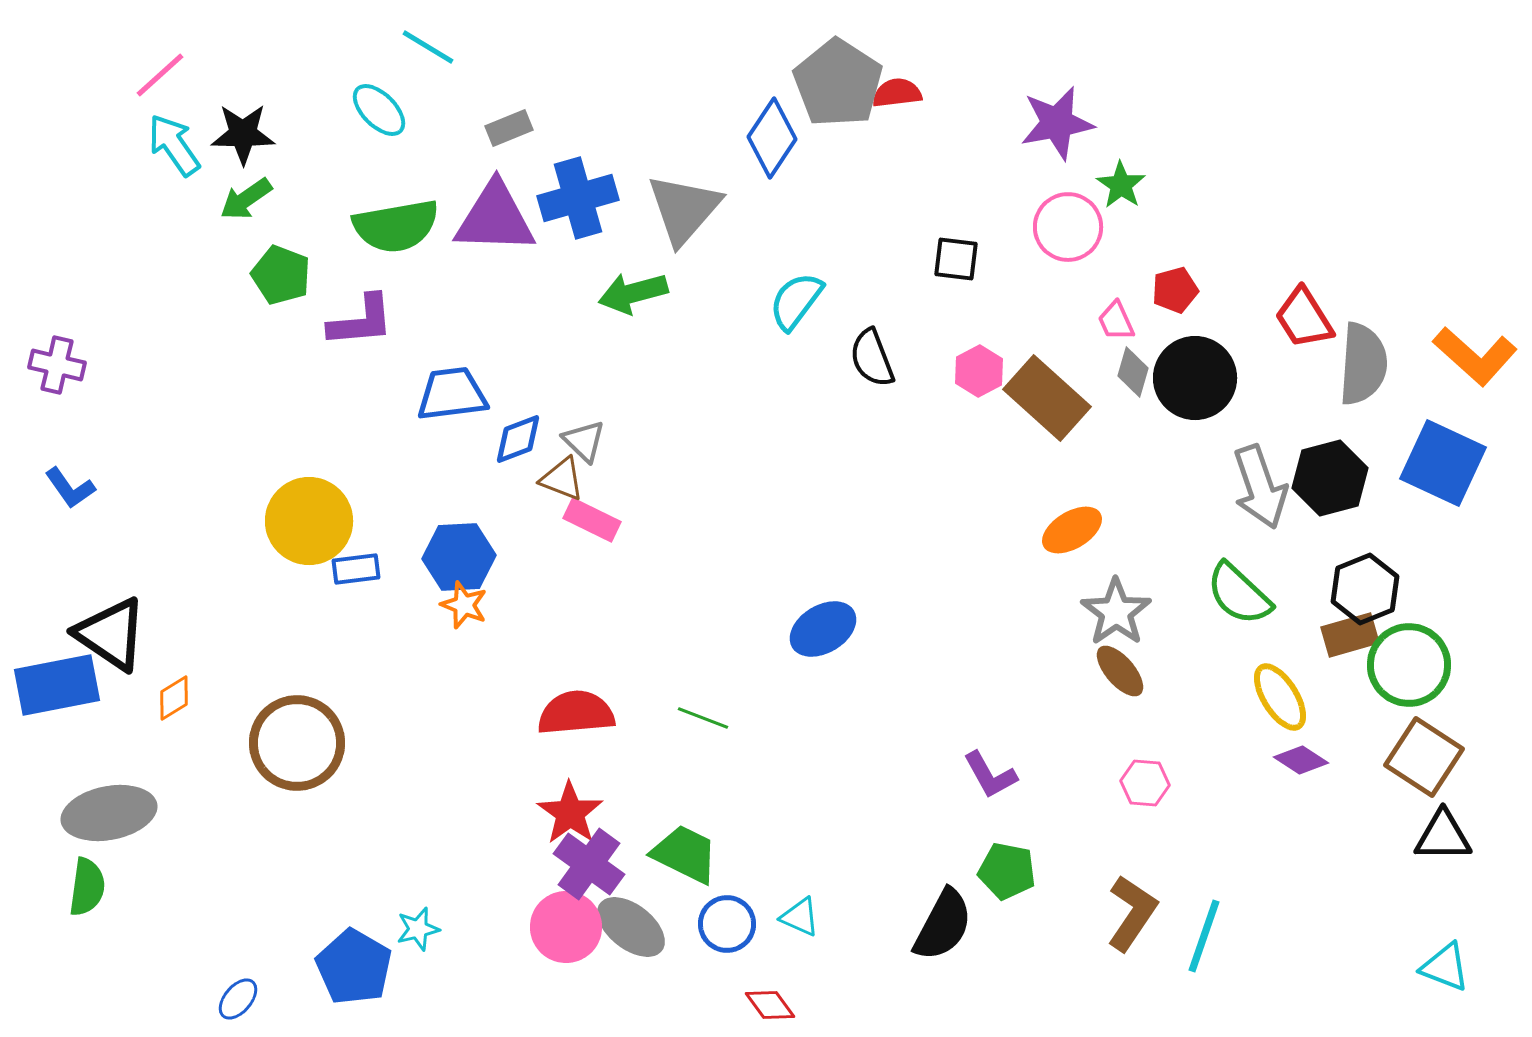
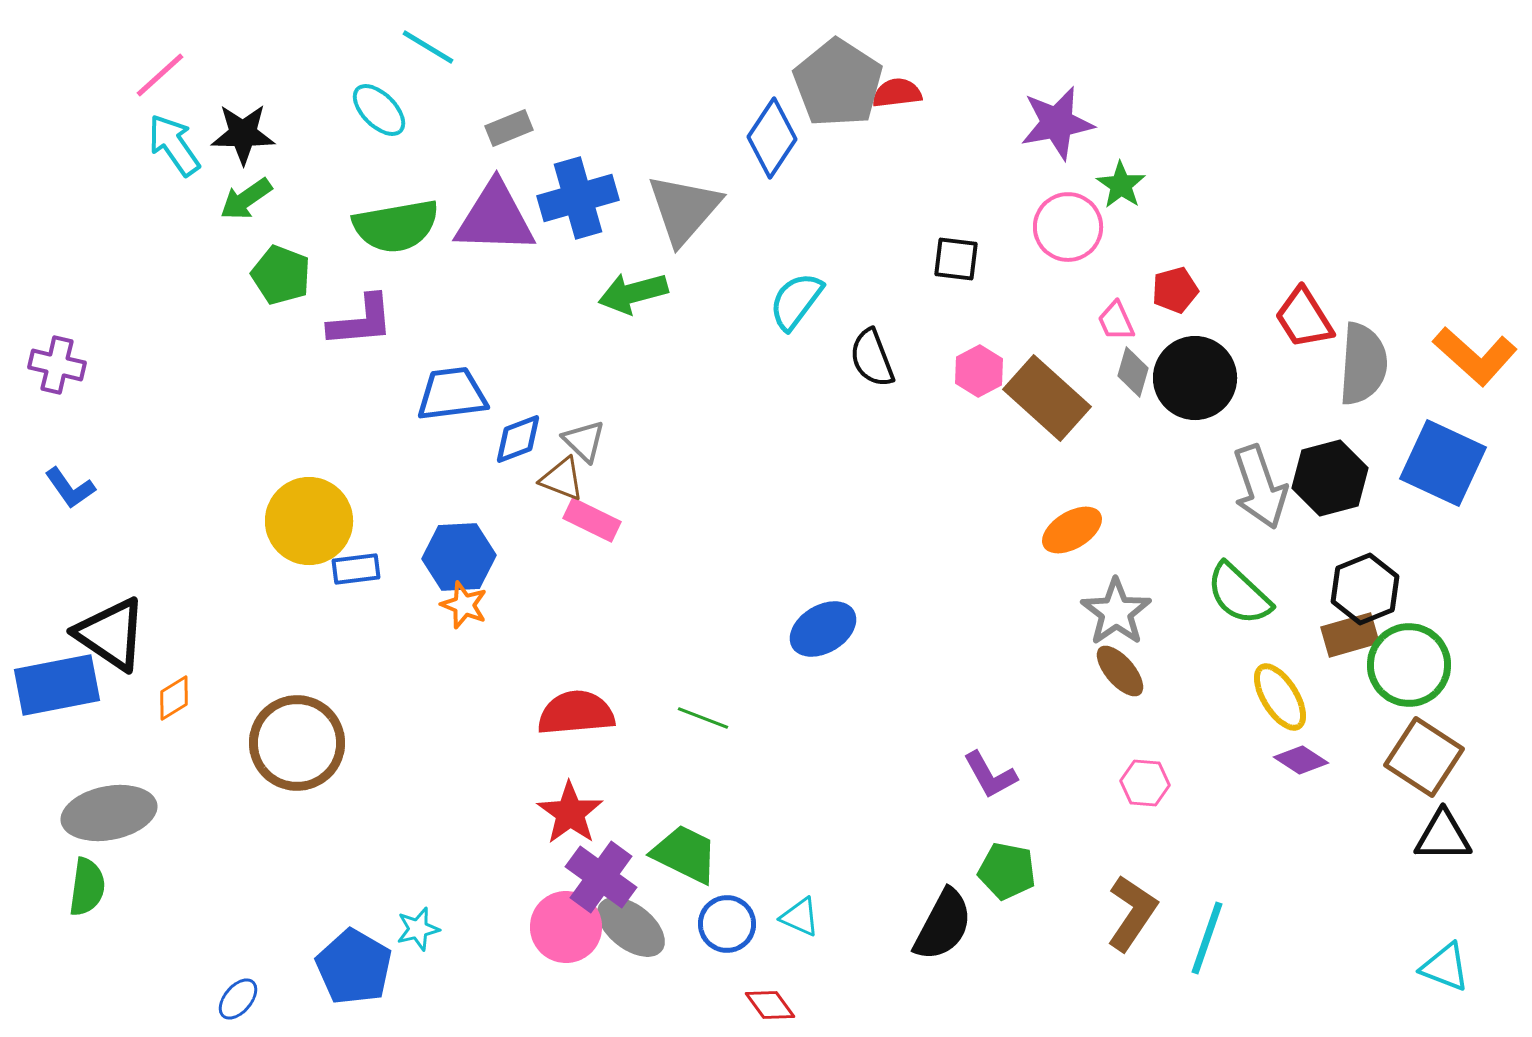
purple cross at (589, 864): moved 12 px right, 13 px down
cyan line at (1204, 936): moved 3 px right, 2 px down
